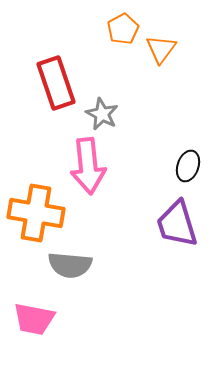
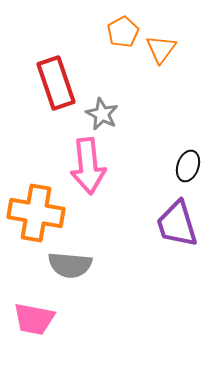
orange pentagon: moved 3 px down
